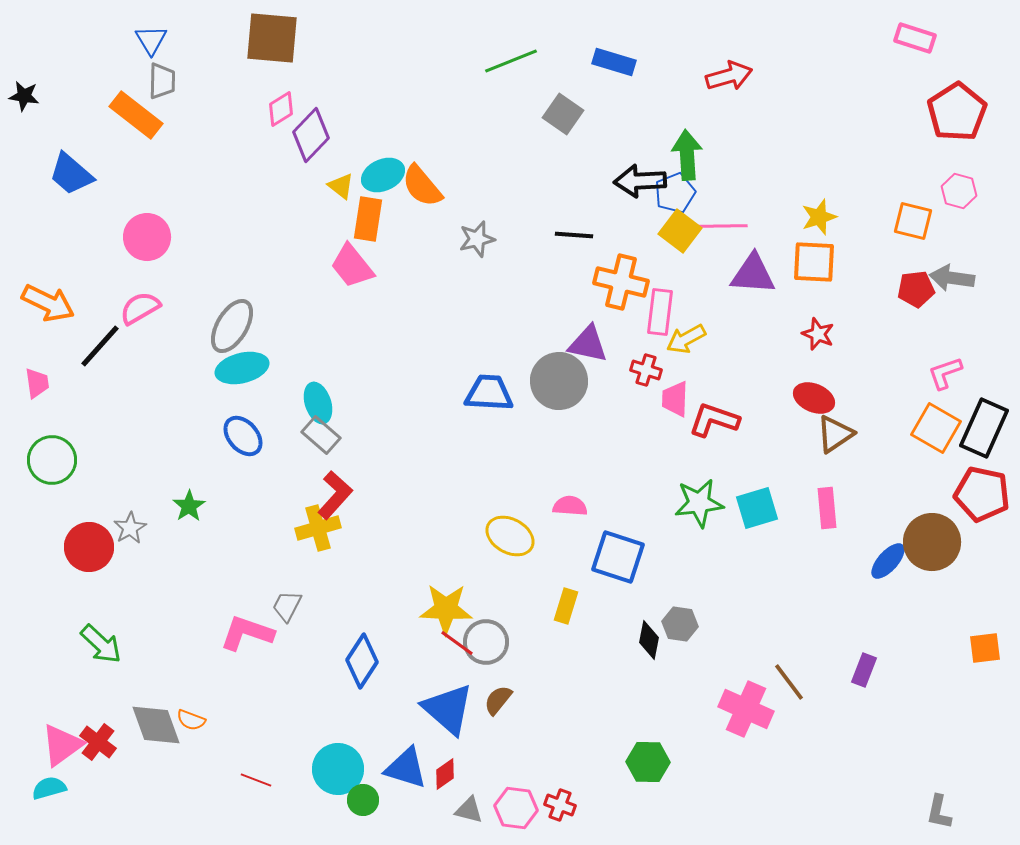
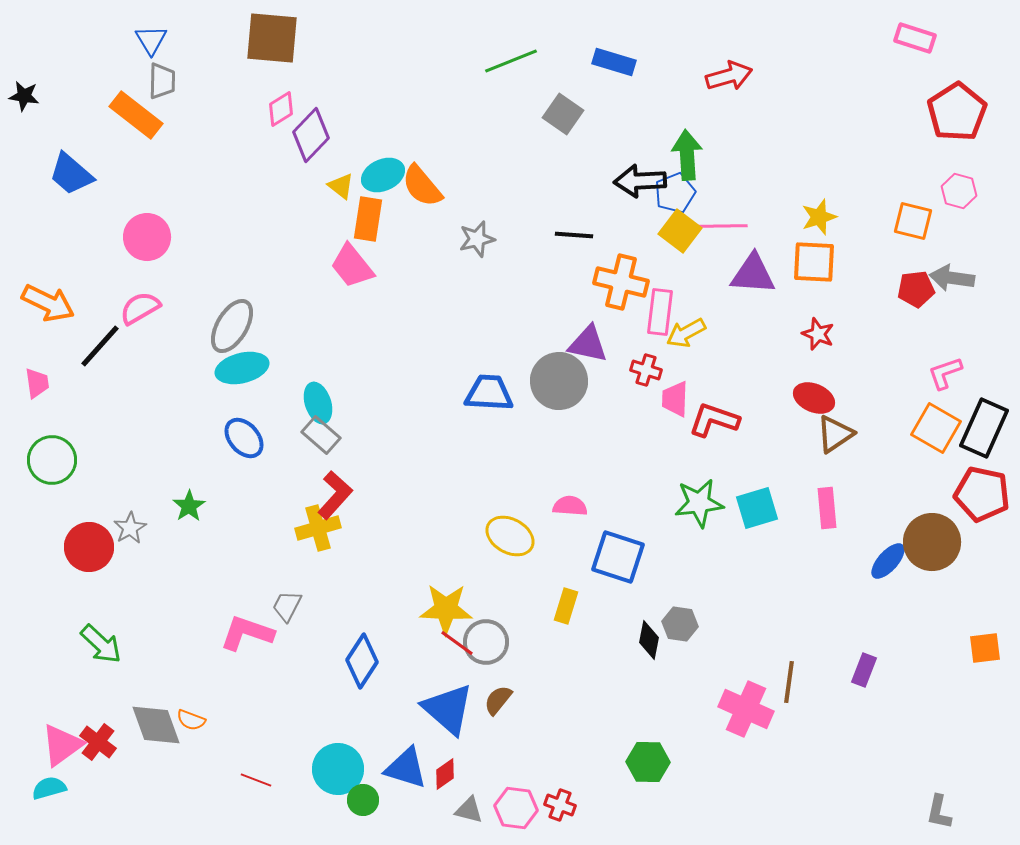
yellow arrow at (686, 339): moved 6 px up
blue ellipse at (243, 436): moved 1 px right, 2 px down
brown line at (789, 682): rotated 45 degrees clockwise
